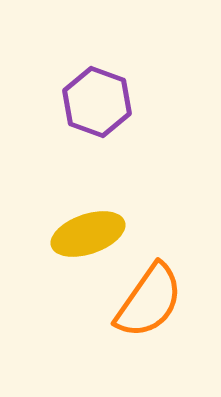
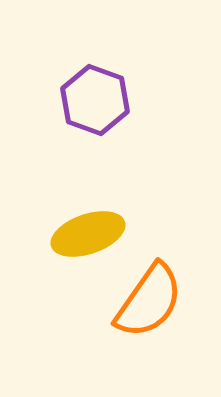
purple hexagon: moved 2 px left, 2 px up
